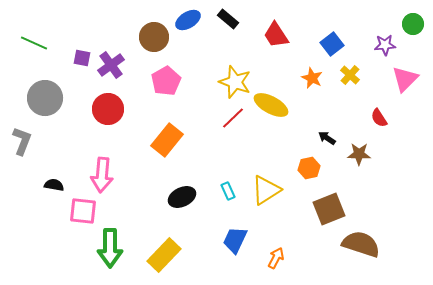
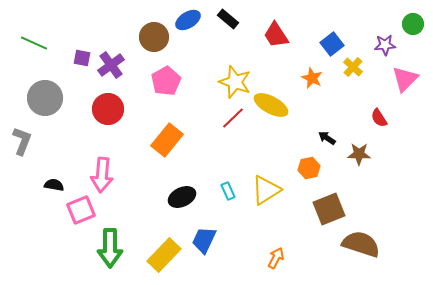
yellow cross: moved 3 px right, 8 px up
pink square: moved 2 px left, 1 px up; rotated 28 degrees counterclockwise
blue trapezoid: moved 31 px left
